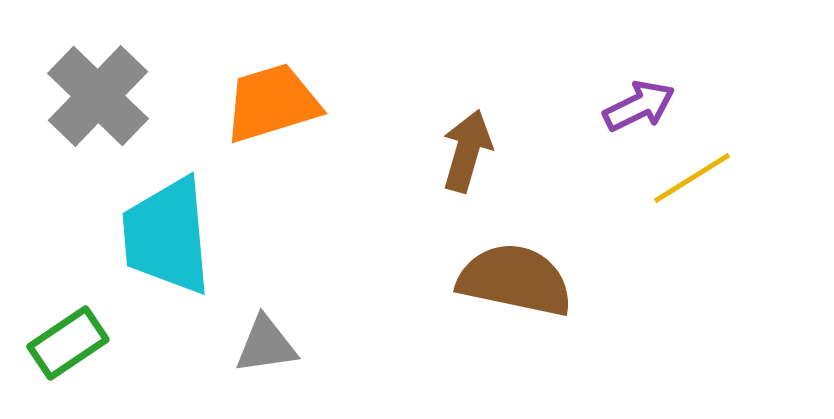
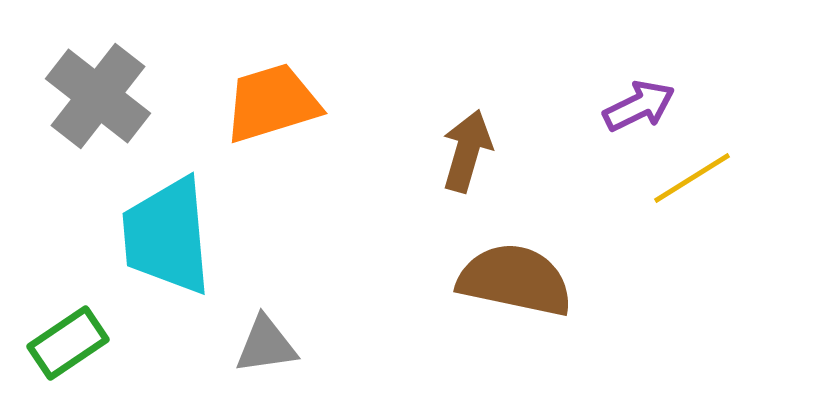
gray cross: rotated 6 degrees counterclockwise
